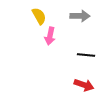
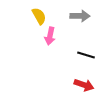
black line: rotated 12 degrees clockwise
